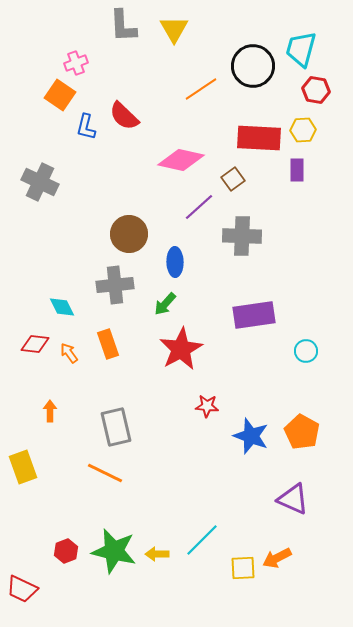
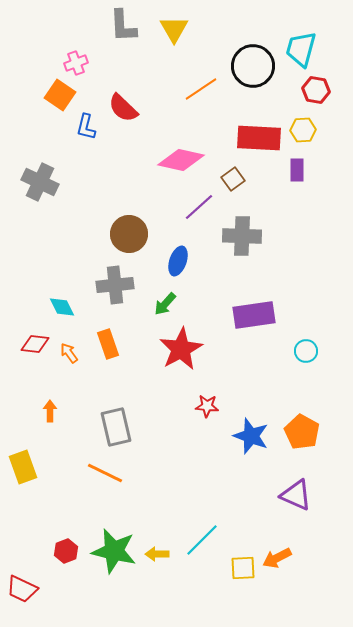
red semicircle at (124, 116): moved 1 px left, 8 px up
blue ellipse at (175, 262): moved 3 px right, 1 px up; rotated 20 degrees clockwise
purple triangle at (293, 499): moved 3 px right, 4 px up
